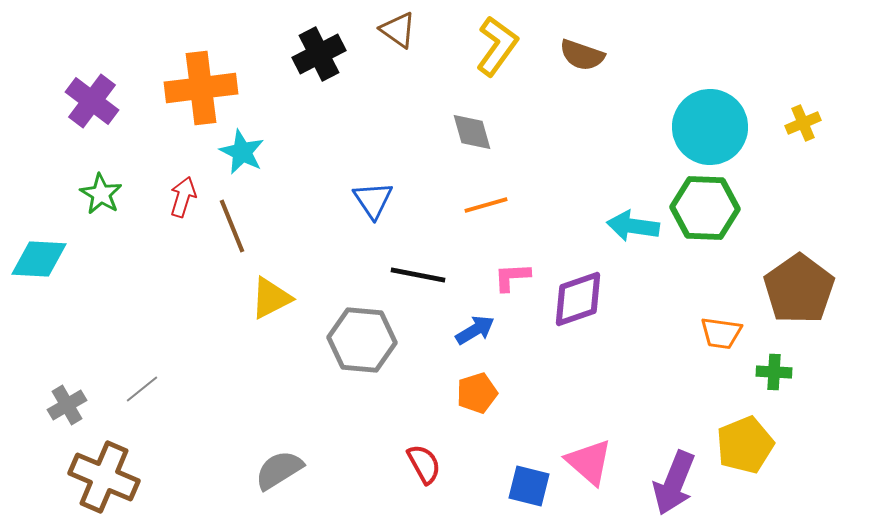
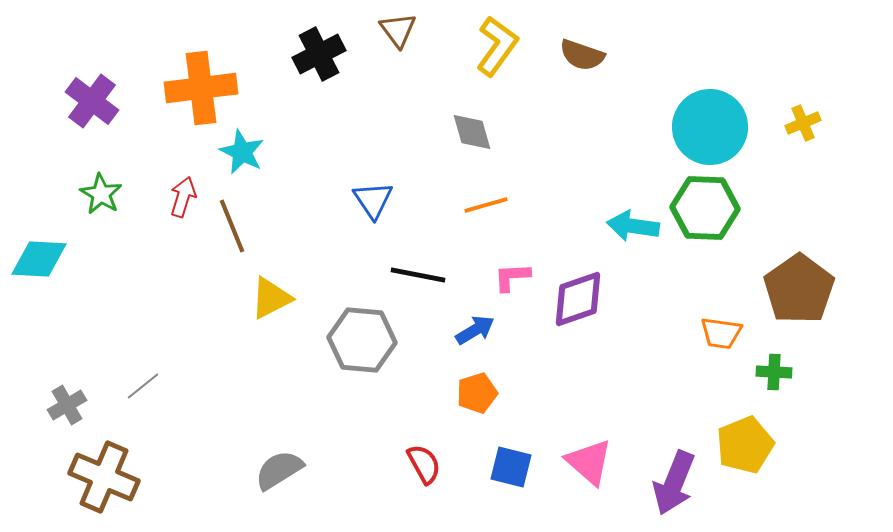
brown triangle: rotated 18 degrees clockwise
gray line: moved 1 px right, 3 px up
blue square: moved 18 px left, 19 px up
